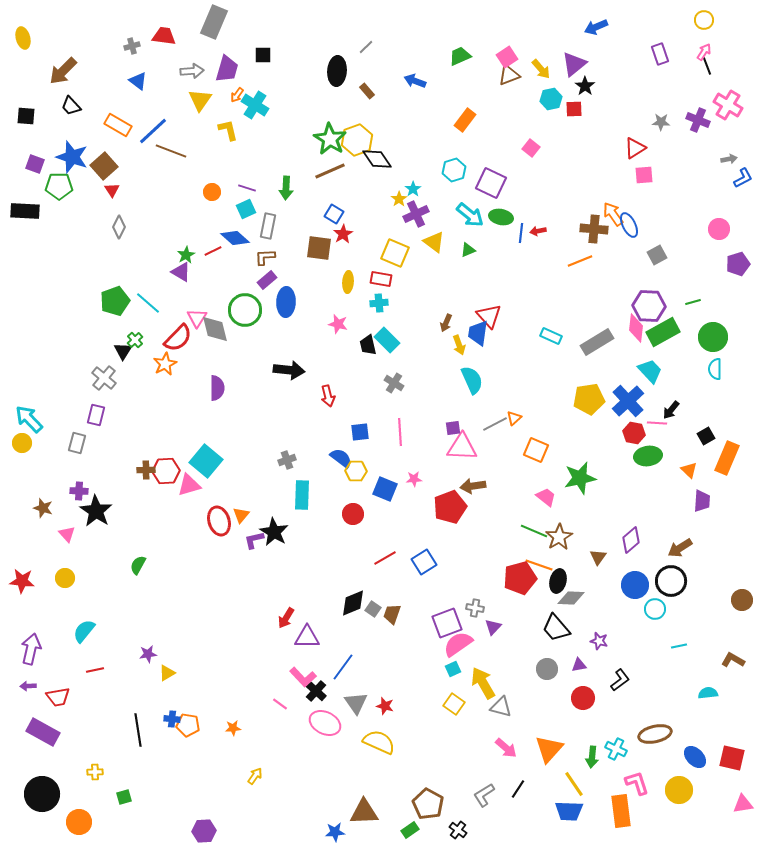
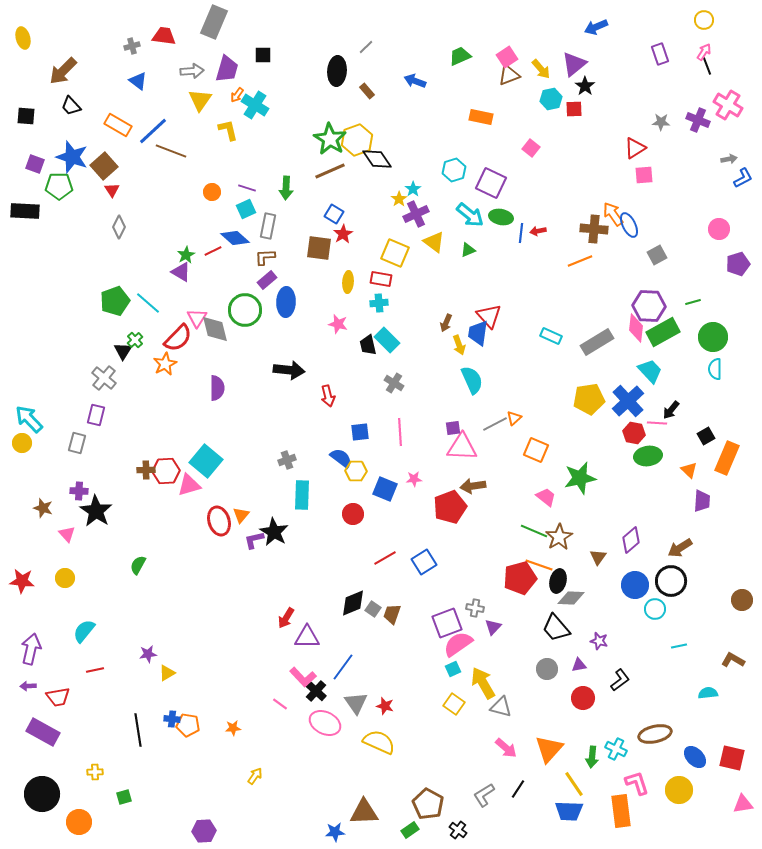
orange rectangle at (465, 120): moved 16 px right, 3 px up; rotated 65 degrees clockwise
